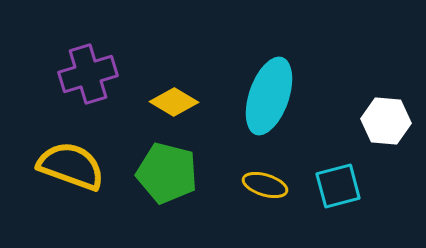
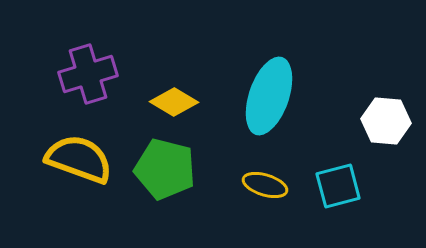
yellow semicircle: moved 8 px right, 7 px up
green pentagon: moved 2 px left, 4 px up
